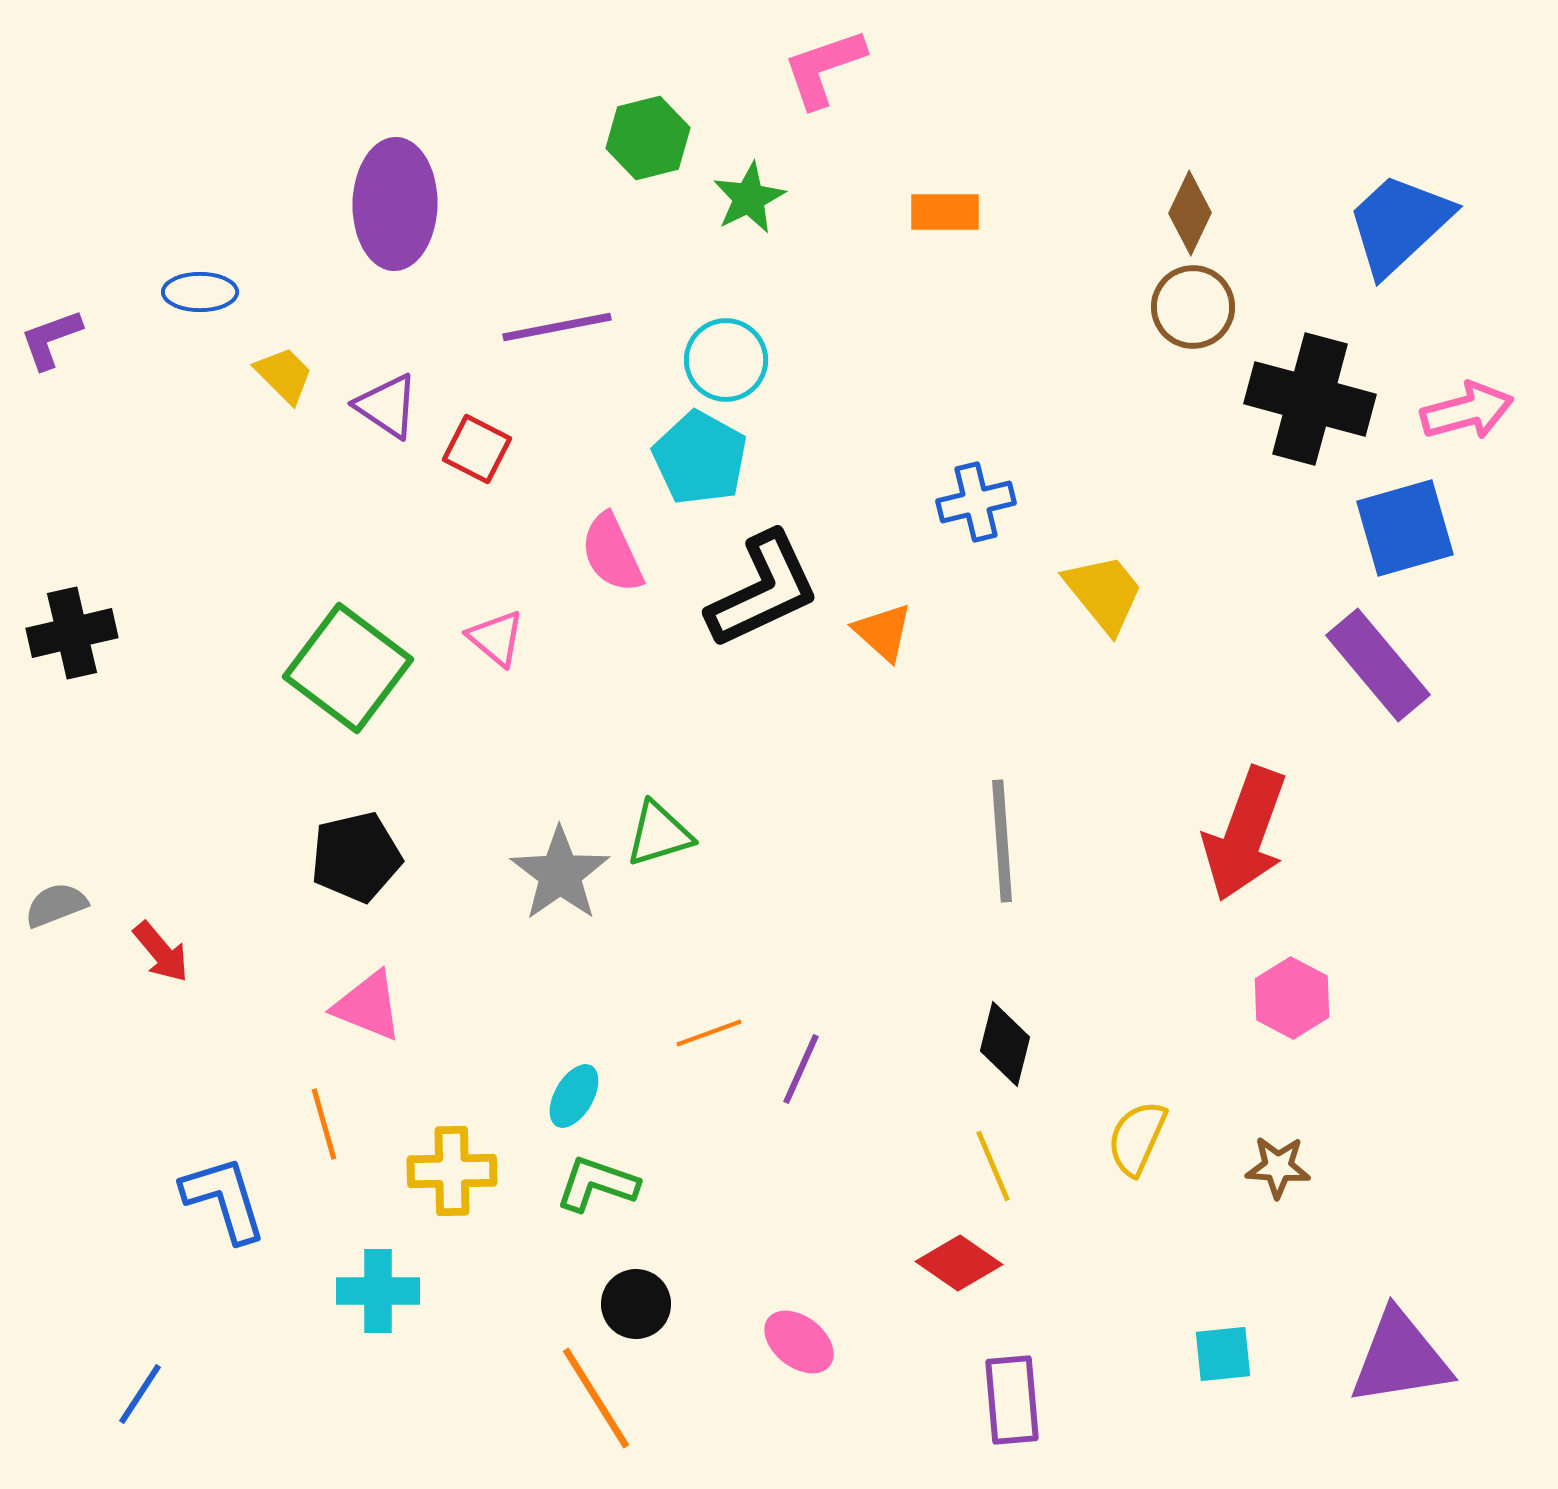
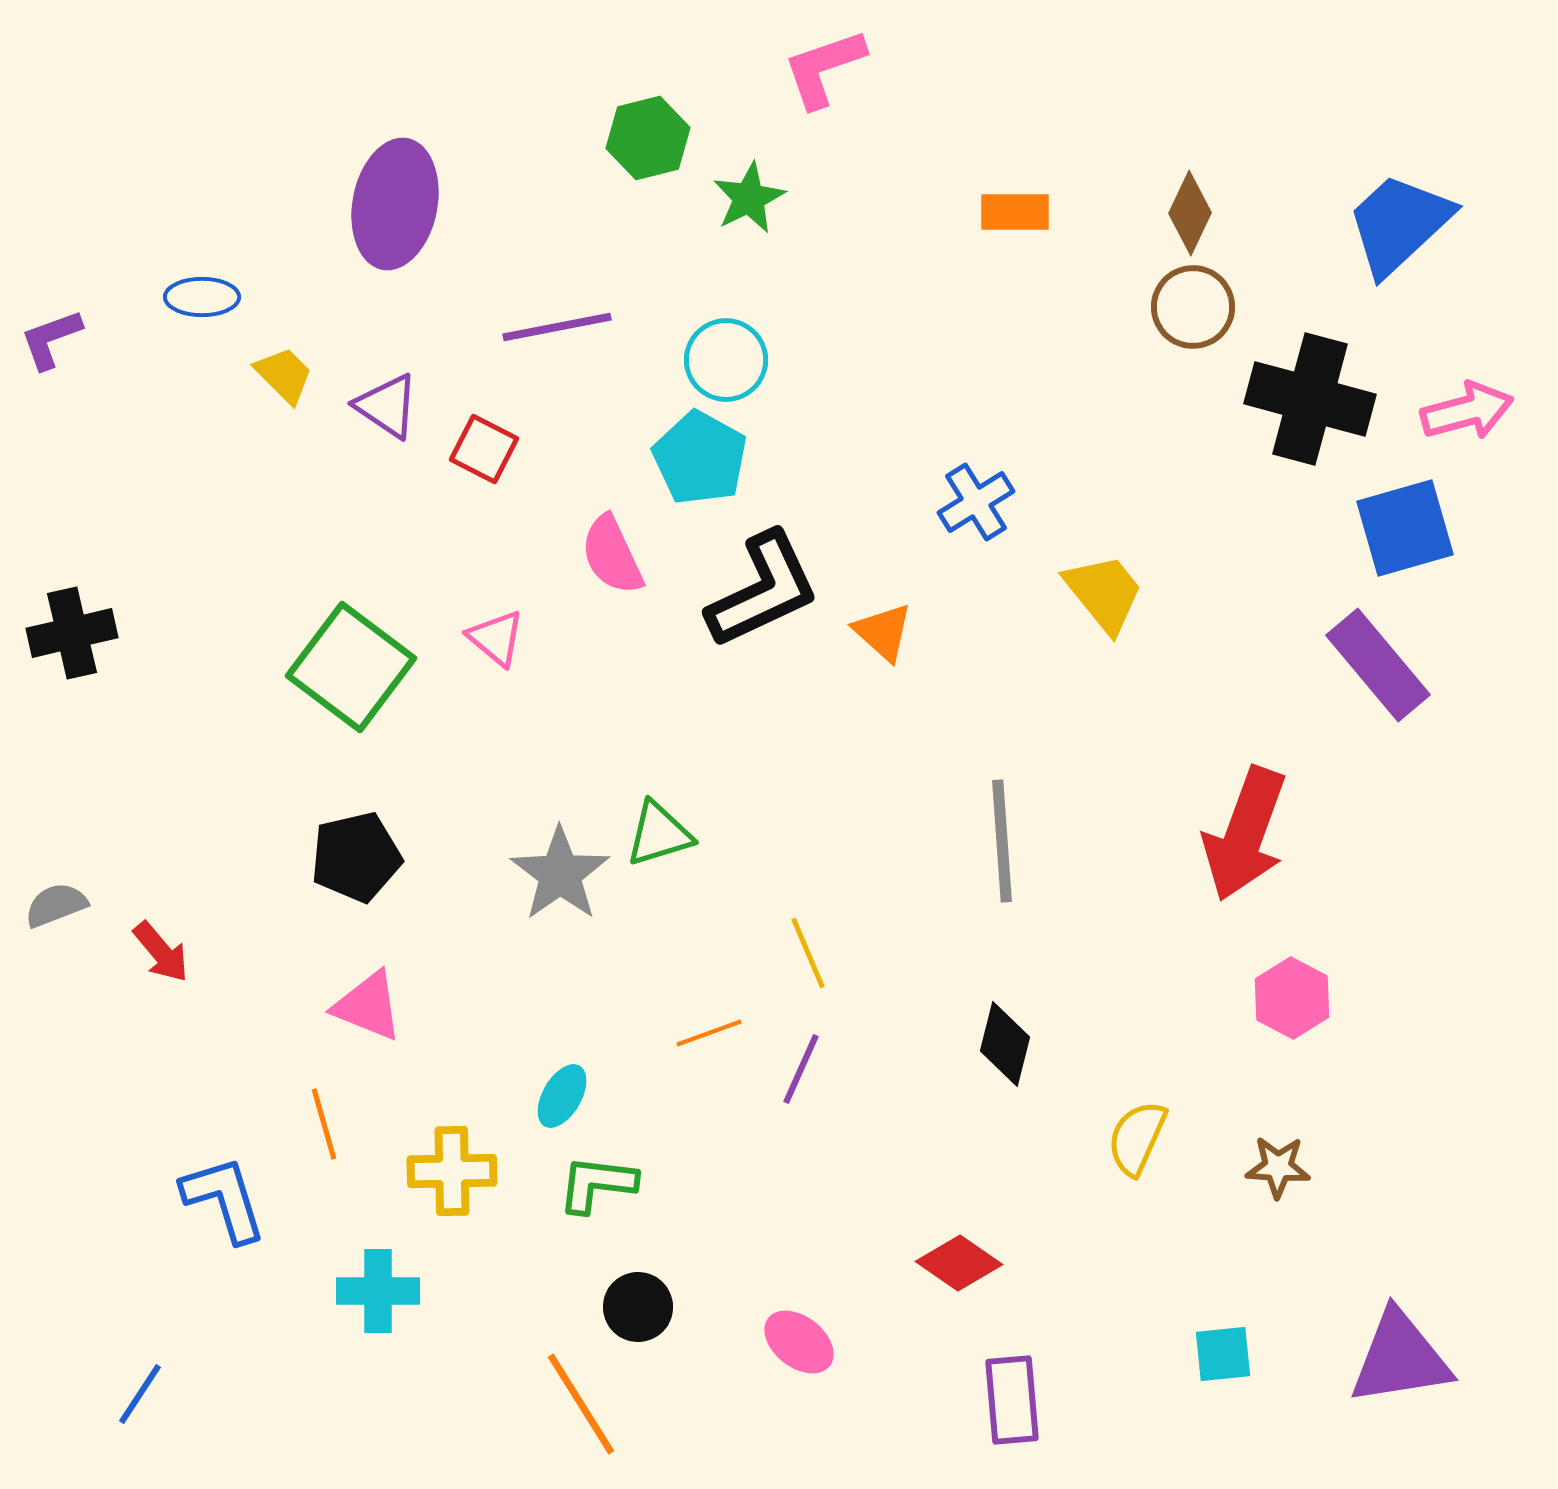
purple ellipse at (395, 204): rotated 10 degrees clockwise
orange rectangle at (945, 212): moved 70 px right
blue ellipse at (200, 292): moved 2 px right, 5 px down
red square at (477, 449): moved 7 px right
blue cross at (976, 502): rotated 18 degrees counterclockwise
pink semicircle at (612, 553): moved 2 px down
green square at (348, 668): moved 3 px right, 1 px up
cyan ellipse at (574, 1096): moved 12 px left
yellow line at (993, 1166): moved 185 px left, 213 px up
green L-shape at (597, 1184): rotated 12 degrees counterclockwise
black circle at (636, 1304): moved 2 px right, 3 px down
orange line at (596, 1398): moved 15 px left, 6 px down
